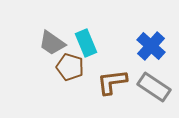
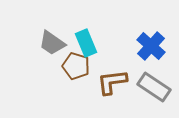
brown pentagon: moved 6 px right, 1 px up
